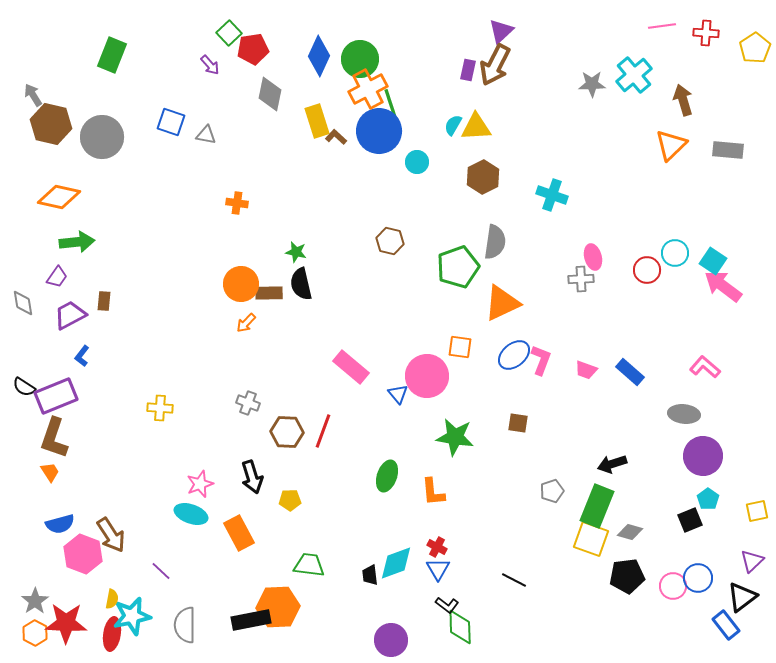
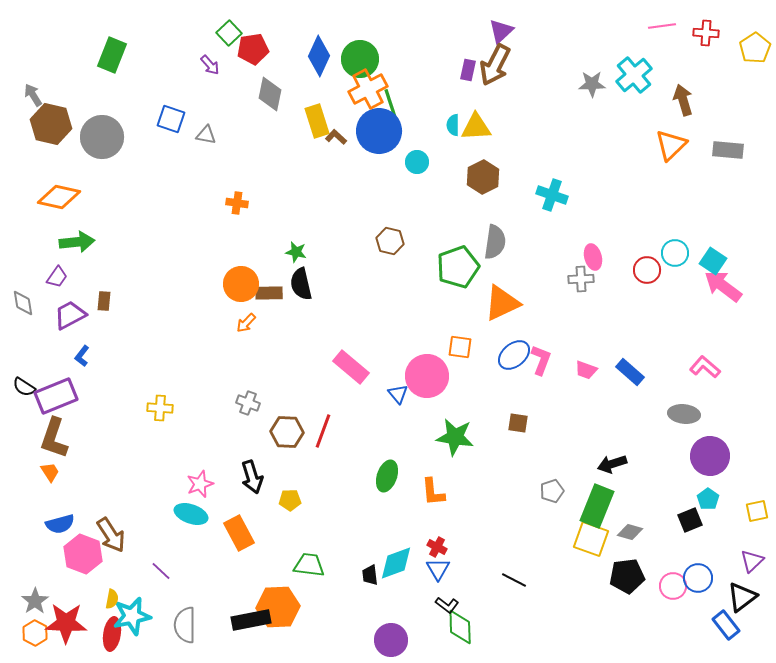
blue square at (171, 122): moved 3 px up
cyan semicircle at (453, 125): rotated 30 degrees counterclockwise
purple circle at (703, 456): moved 7 px right
